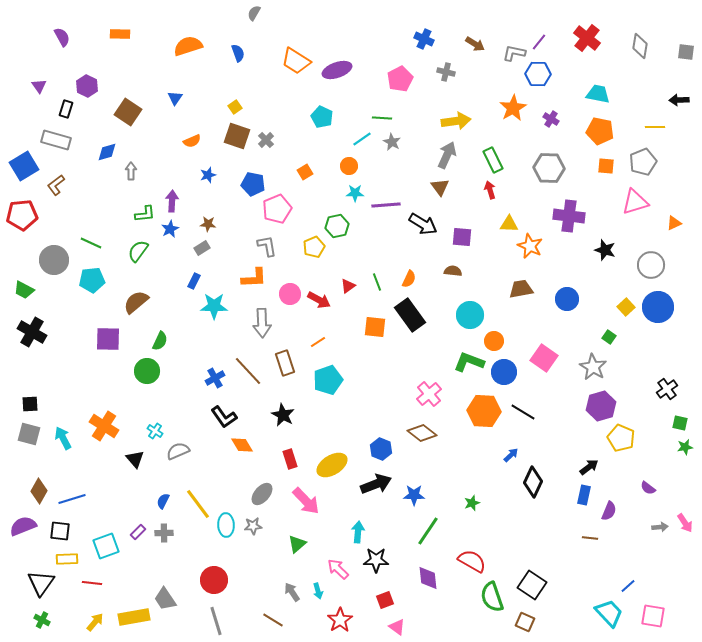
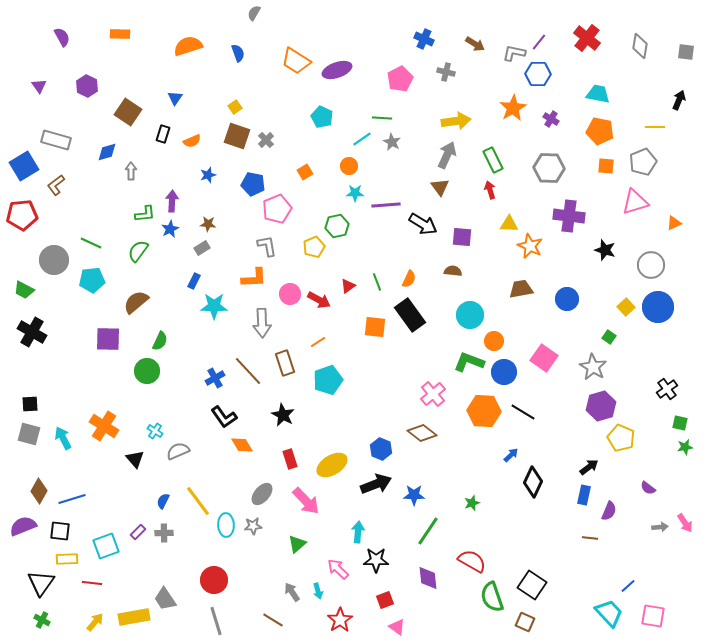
black arrow at (679, 100): rotated 114 degrees clockwise
black rectangle at (66, 109): moved 97 px right, 25 px down
pink cross at (429, 394): moved 4 px right
yellow line at (198, 504): moved 3 px up
